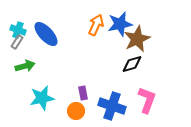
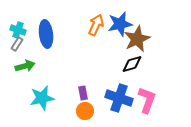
blue ellipse: rotated 36 degrees clockwise
gray rectangle: moved 2 px down
blue cross: moved 7 px right, 8 px up
orange circle: moved 9 px right
